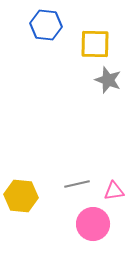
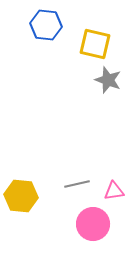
yellow square: rotated 12 degrees clockwise
